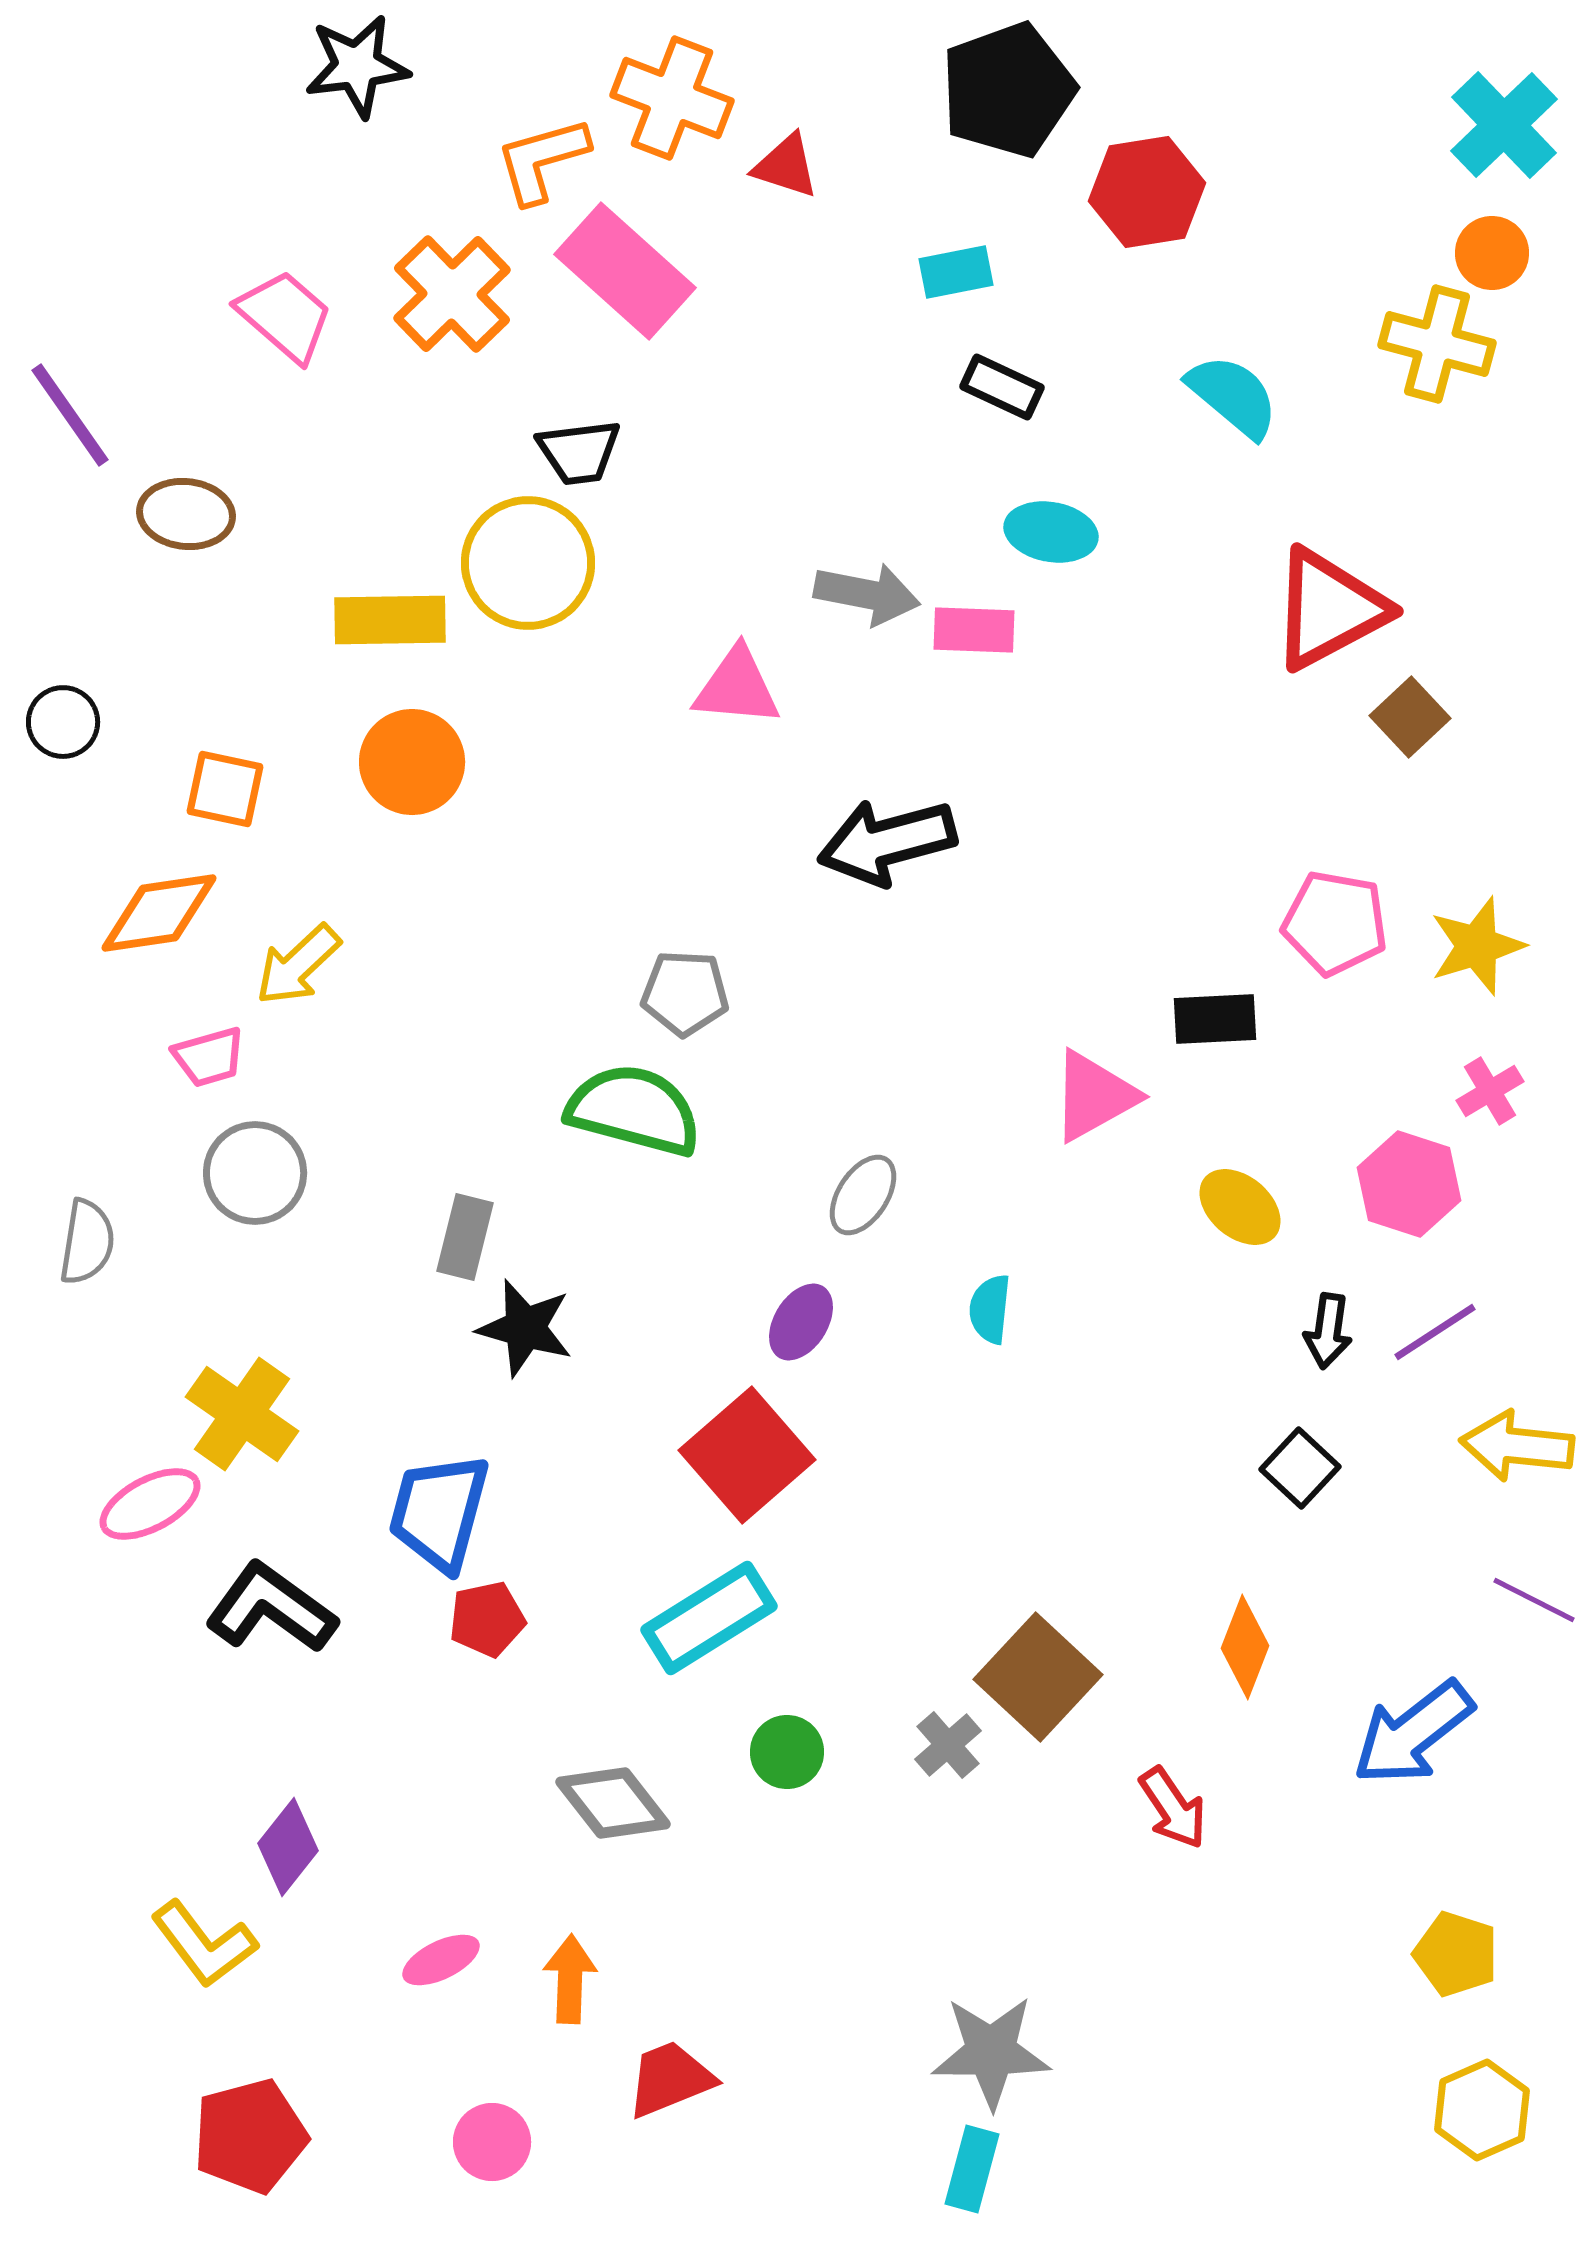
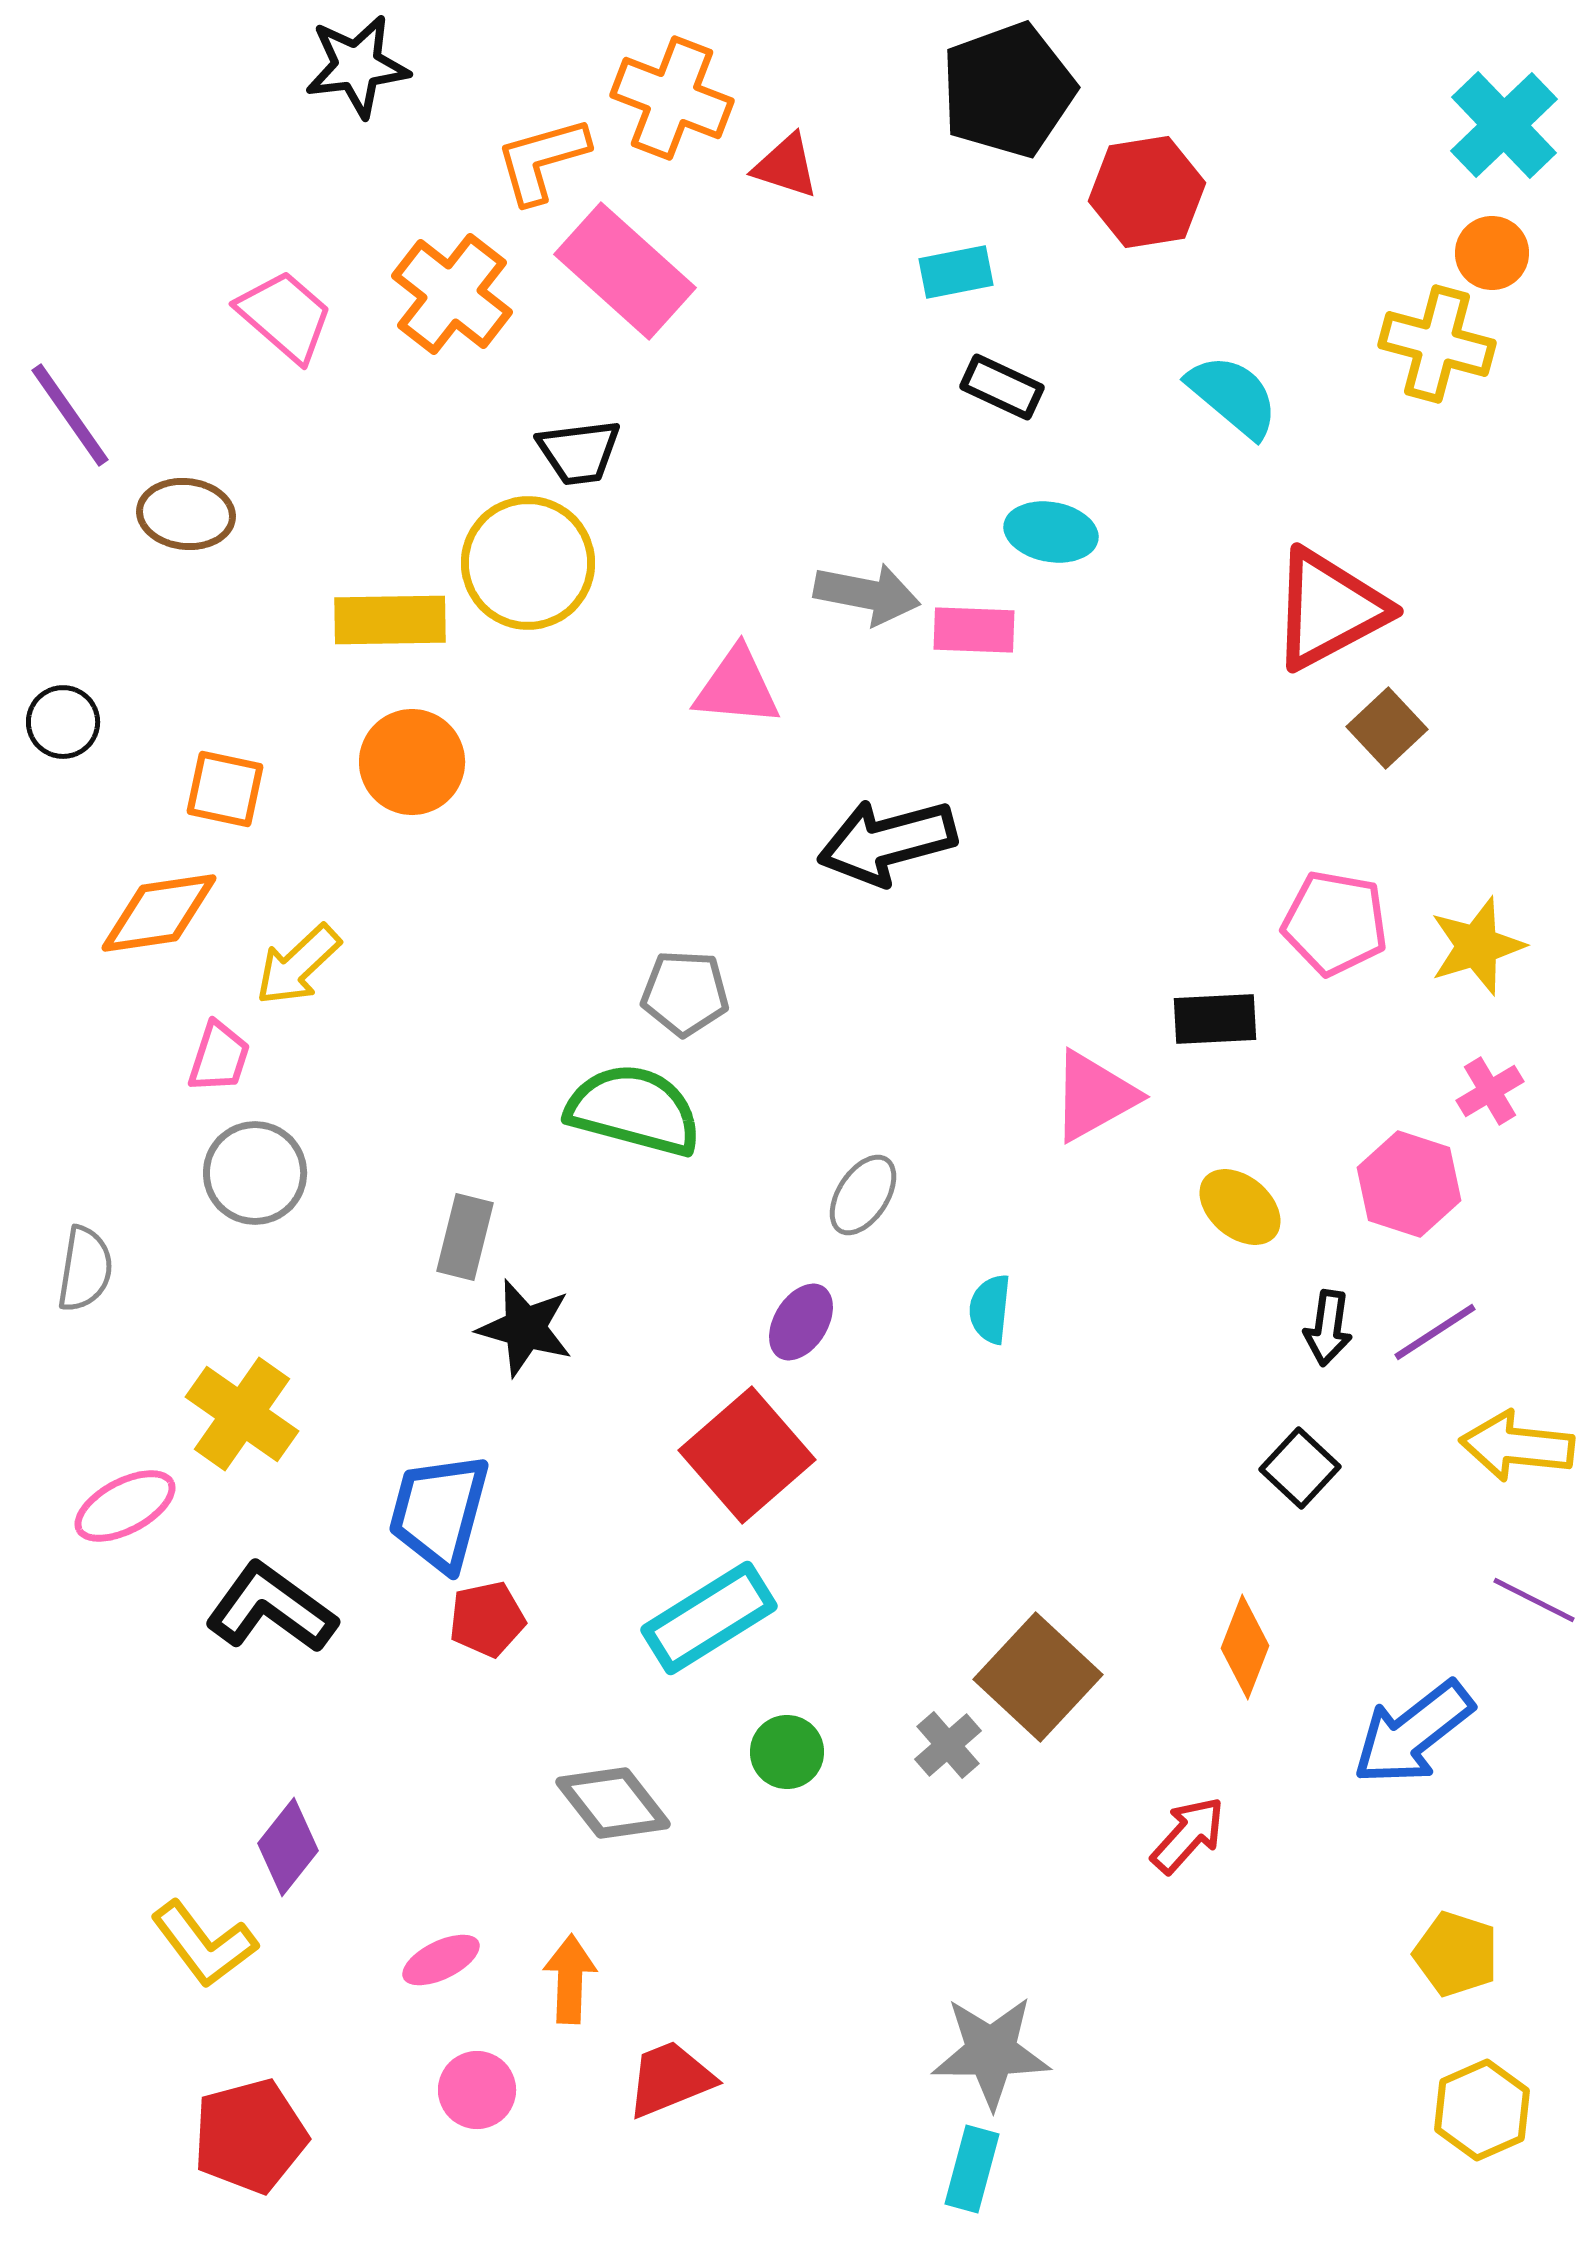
orange cross at (452, 294): rotated 8 degrees counterclockwise
brown square at (1410, 717): moved 23 px left, 11 px down
pink trapezoid at (209, 1057): moved 10 px right; rotated 56 degrees counterclockwise
gray semicircle at (87, 1242): moved 2 px left, 27 px down
black arrow at (1328, 1331): moved 3 px up
pink ellipse at (150, 1504): moved 25 px left, 2 px down
red arrow at (1173, 1808): moved 15 px right, 27 px down; rotated 104 degrees counterclockwise
pink circle at (492, 2142): moved 15 px left, 52 px up
